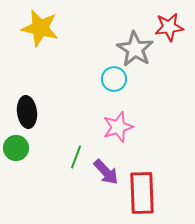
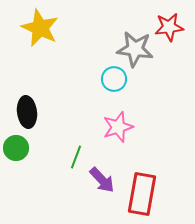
yellow star: rotated 12 degrees clockwise
gray star: rotated 24 degrees counterclockwise
purple arrow: moved 4 px left, 8 px down
red rectangle: moved 1 px down; rotated 12 degrees clockwise
